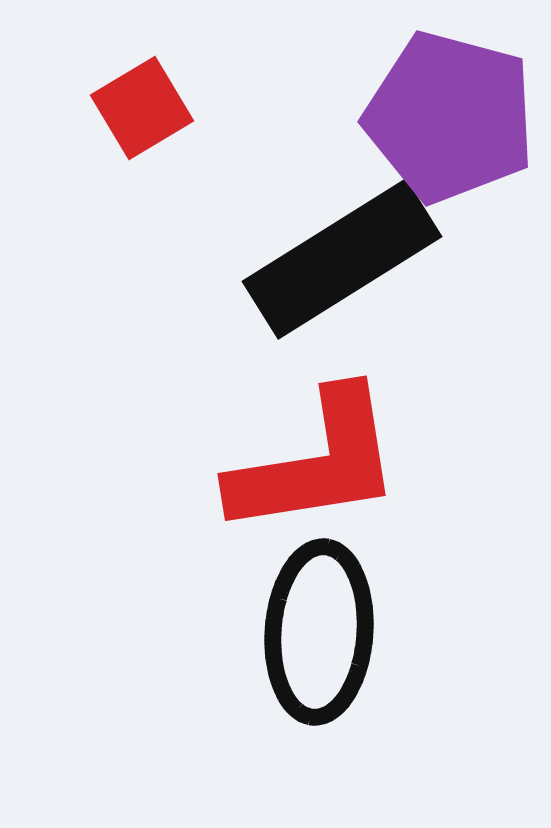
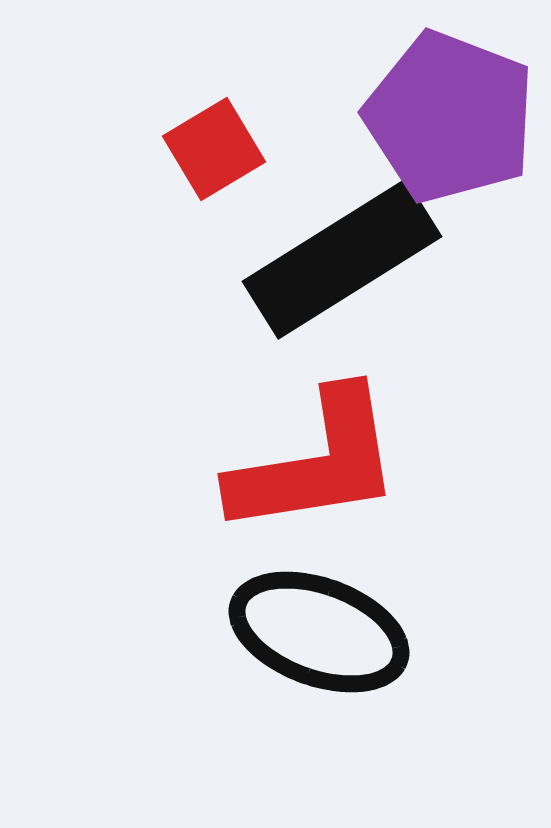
red square: moved 72 px right, 41 px down
purple pentagon: rotated 6 degrees clockwise
black ellipse: rotated 74 degrees counterclockwise
